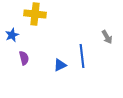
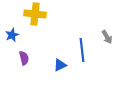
blue line: moved 6 px up
